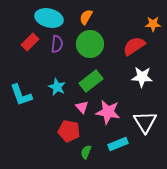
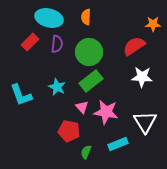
orange semicircle: rotated 28 degrees counterclockwise
green circle: moved 1 px left, 8 px down
pink star: moved 2 px left
